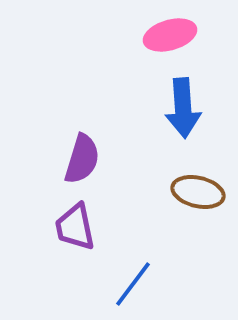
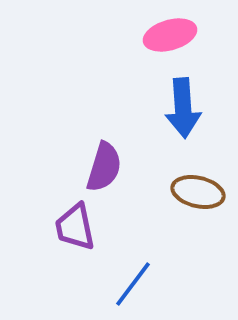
purple semicircle: moved 22 px right, 8 px down
